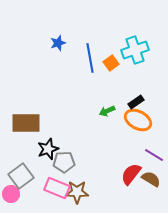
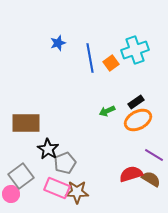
orange ellipse: rotated 56 degrees counterclockwise
black star: rotated 20 degrees counterclockwise
gray pentagon: moved 1 px right, 1 px down; rotated 20 degrees counterclockwise
red semicircle: rotated 35 degrees clockwise
